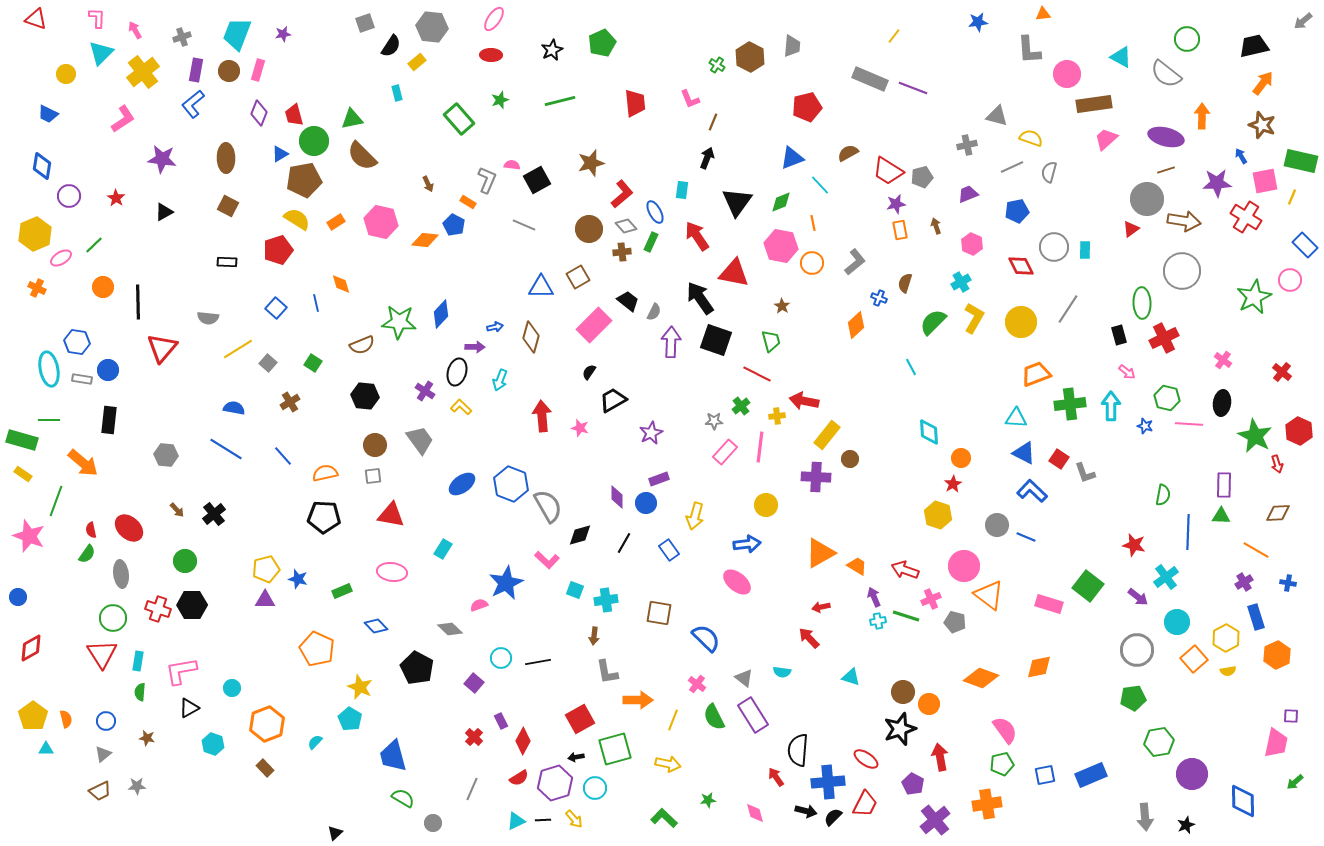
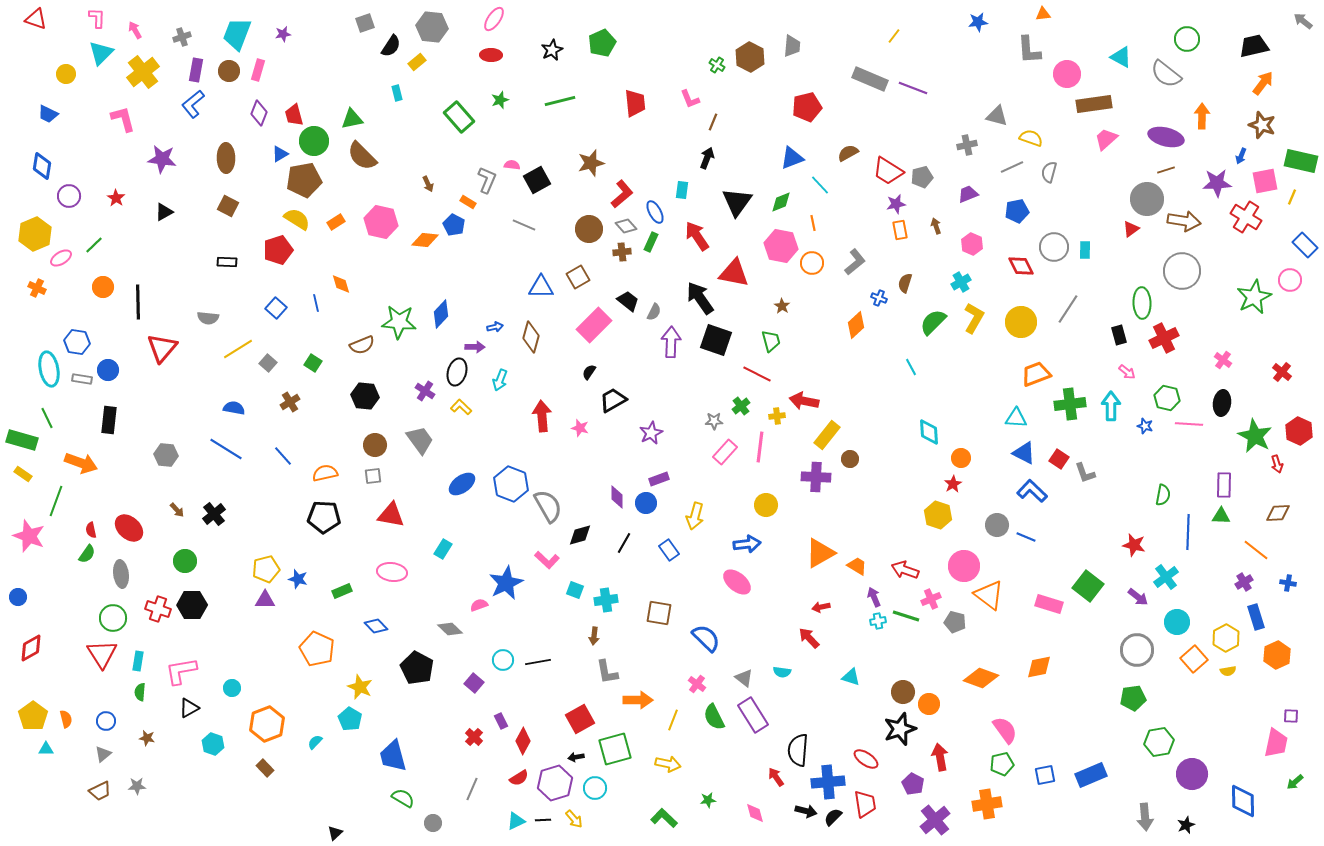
gray arrow at (1303, 21): rotated 78 degrees clockwise
pink L-shape at (123, 119): rotated 72 degrees counterclockwise
green rectangle at (459, 119): moved 2 px up
blue arrow at (1241, 156): rotated 126 degrees counterclockwise
green line at (49, 420): moved 2 px left, 2 px up; rotated 65 degrees clockwise
orange arrow at (83, 463): moved 2 px left; rotated 20 degrees counterclockwise
orange line at (1256, 550): rotated 8 degrees clockwise
cyan circle at (501, 658): moved 2 px right, 2 px down
red trapezoid at (865, 804): rotated 36 degrees counterclockwise
